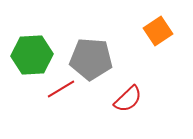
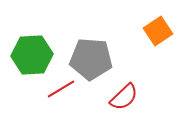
red semicircle: moved 4 px left, 2 px up
